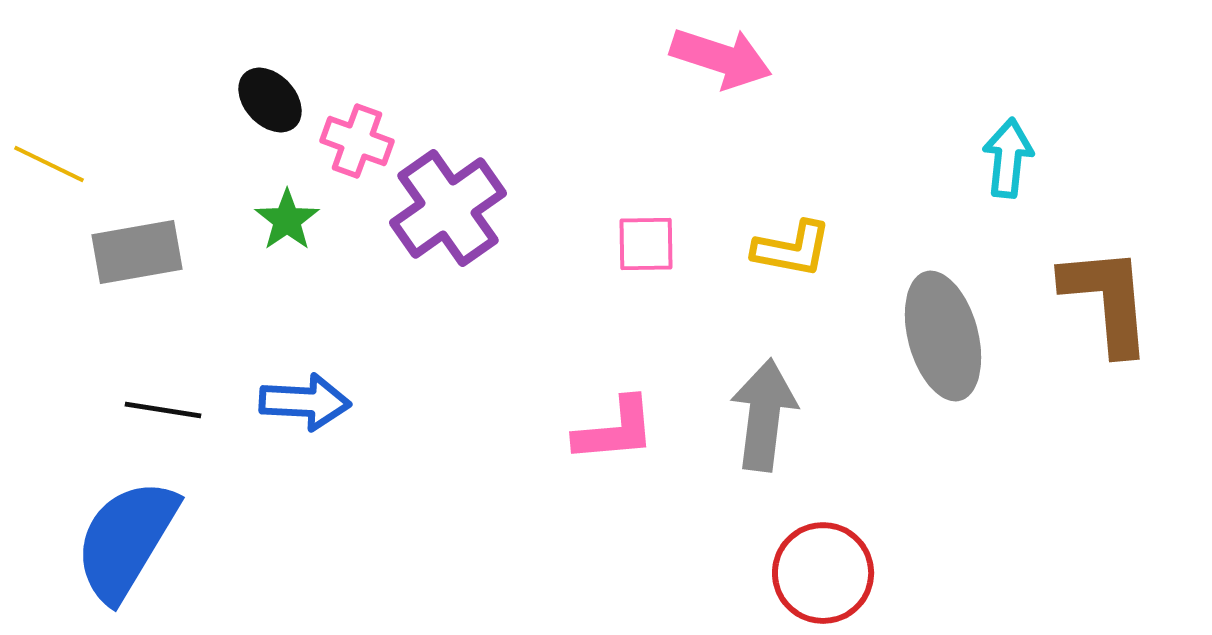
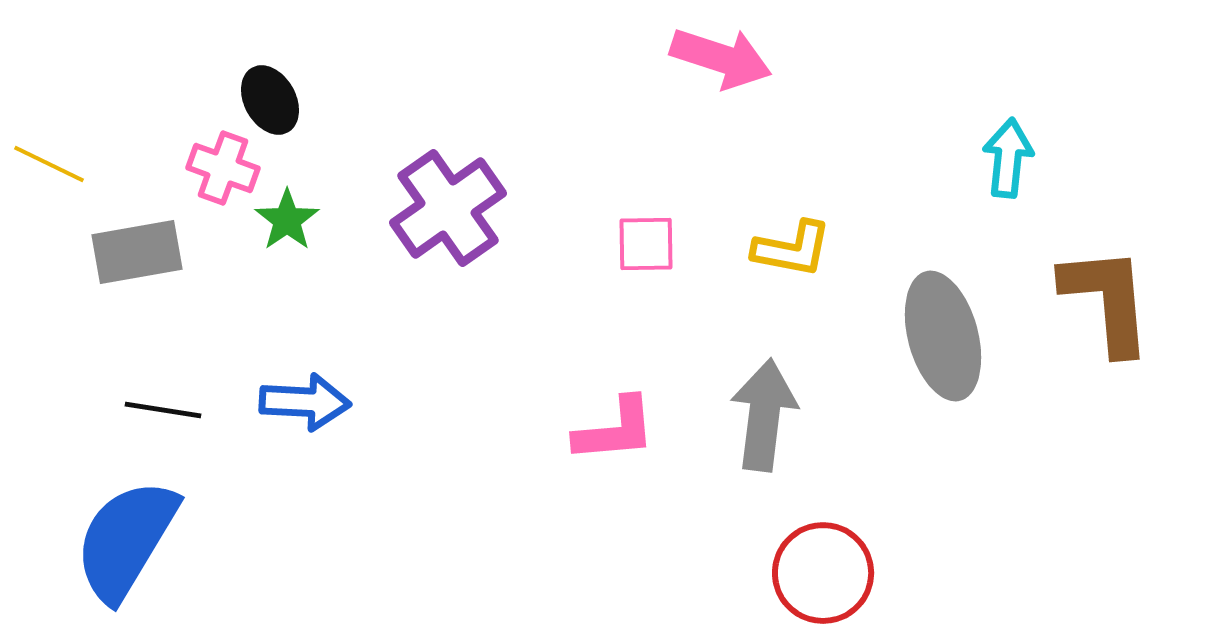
black ellipse: rotated 14 degrees clockwise
pink cross: moved 134 px left, 27 px down
